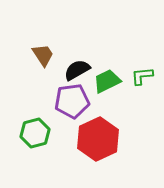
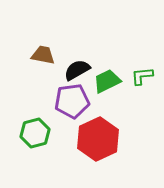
brown trapezoid: rotated 45 degrees counterclockwise
